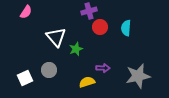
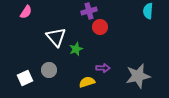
cyan semicircle: moved 22 px right, 17 px up
